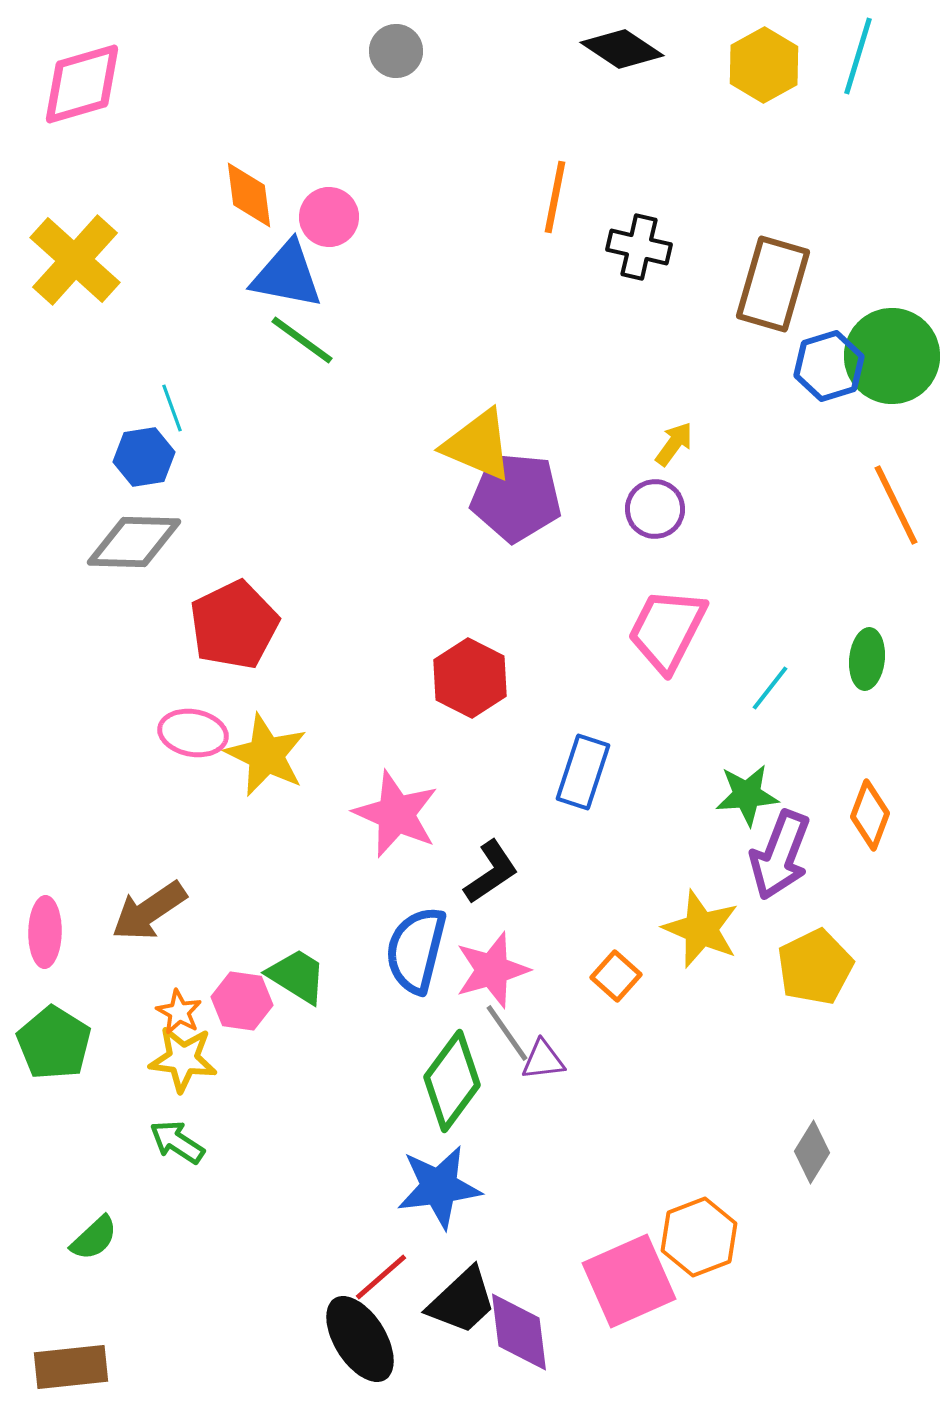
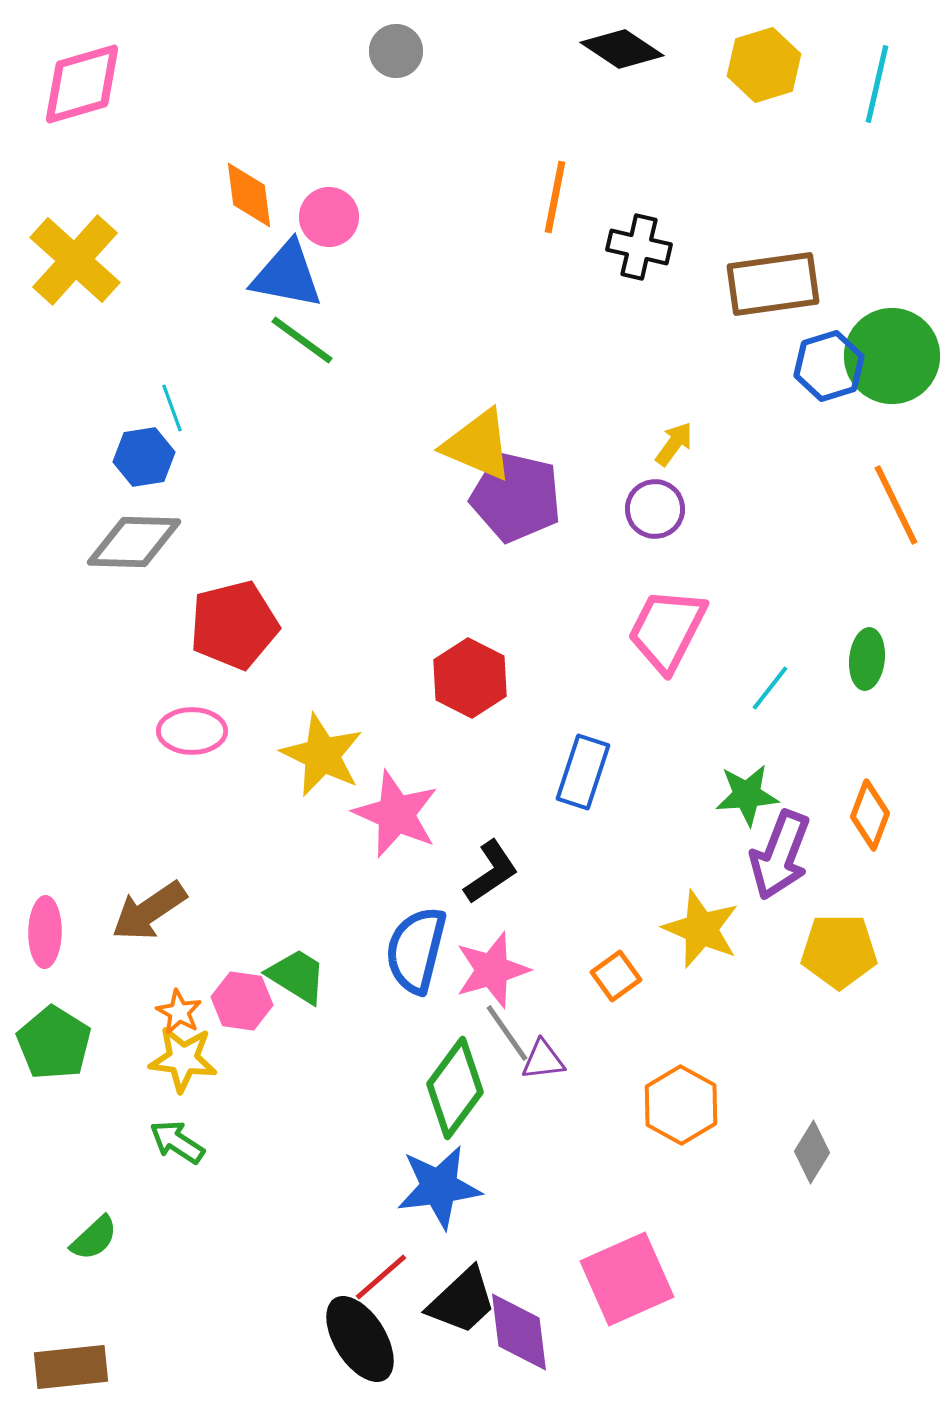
cyan line at (858, 56): moved 19 px right, 28 px down; rotated 4 degrees counterclockwise
yellow hexagon at (764, 65): rotated 12 degrees clockwise
brown rectangle at (773, 284): rotated 66 degrees clockwise
purple pentagon at (516, 497): rotated 8 degrees clockwise
red pentagon at (234, 625): rotated 12 degrees clockwise
pink ellipse at (193, 733): moved 1 px left, 2 px up; rotated 10 degrees counterclockwise
yellow star at (266, 755): moved 56 px right
yellow pentagon at (815, 967): moved 24 px right, 16 px up; rotated 26 degrees clockwise
orange square at (616, 976): rotated 12 degrees clockwise
green diamond at (452, 1081): moved 3 px right, 7 px down
orange hexagon at (699, 1237): moved 18 px left, 132 px up; rotated 10 degrees counterclockwise
pink square at (629, 1281): moved 2 px left, 2 px up
